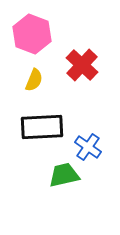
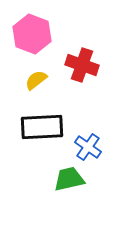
red cross: rotated 24 degrees counterclockwise
yellow semicircle: moved 2 px right; rotated 150 degrees counterclockwise
green trapezoid: moved 5 px right, 4 px down
